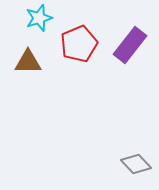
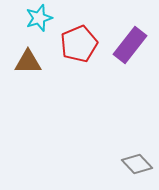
gray diamond: moved 1 px right
